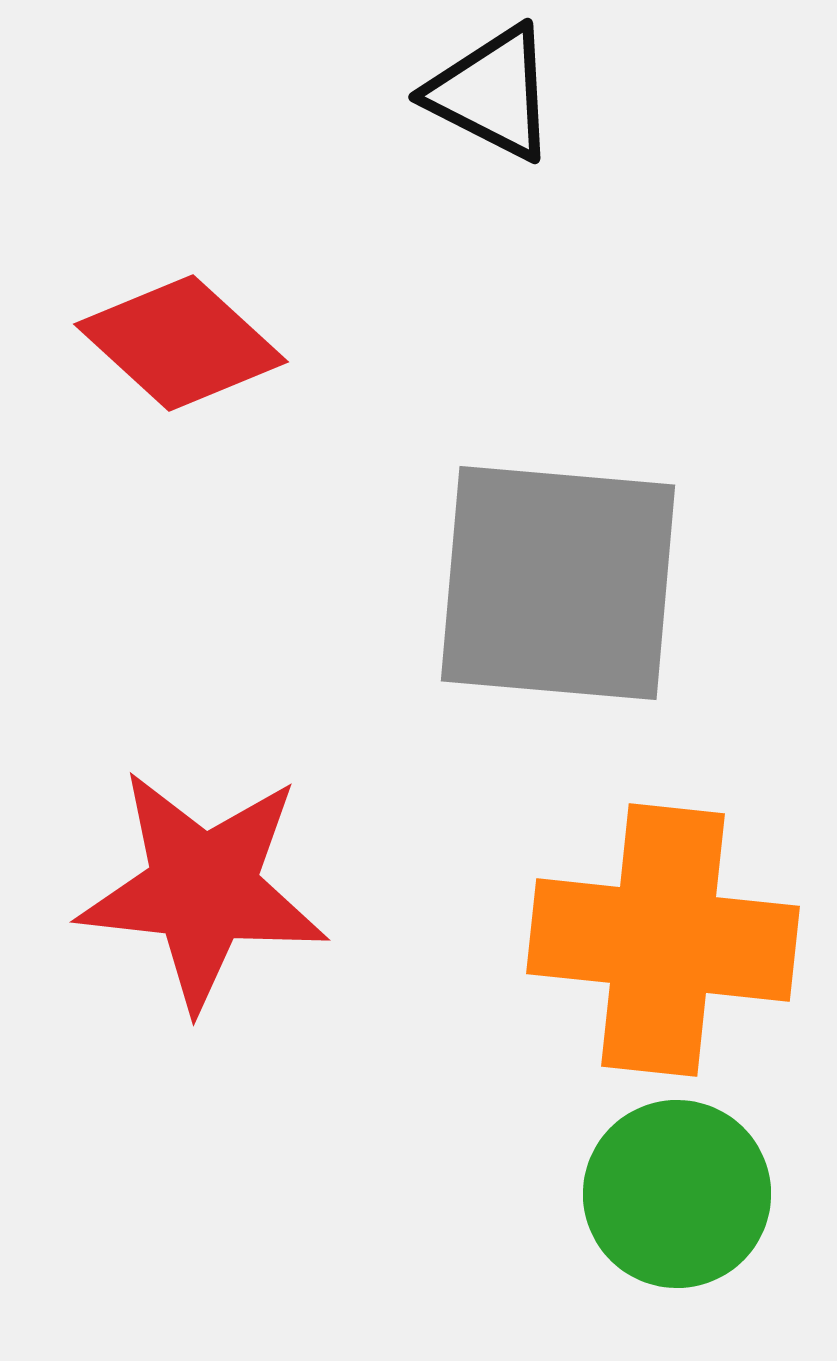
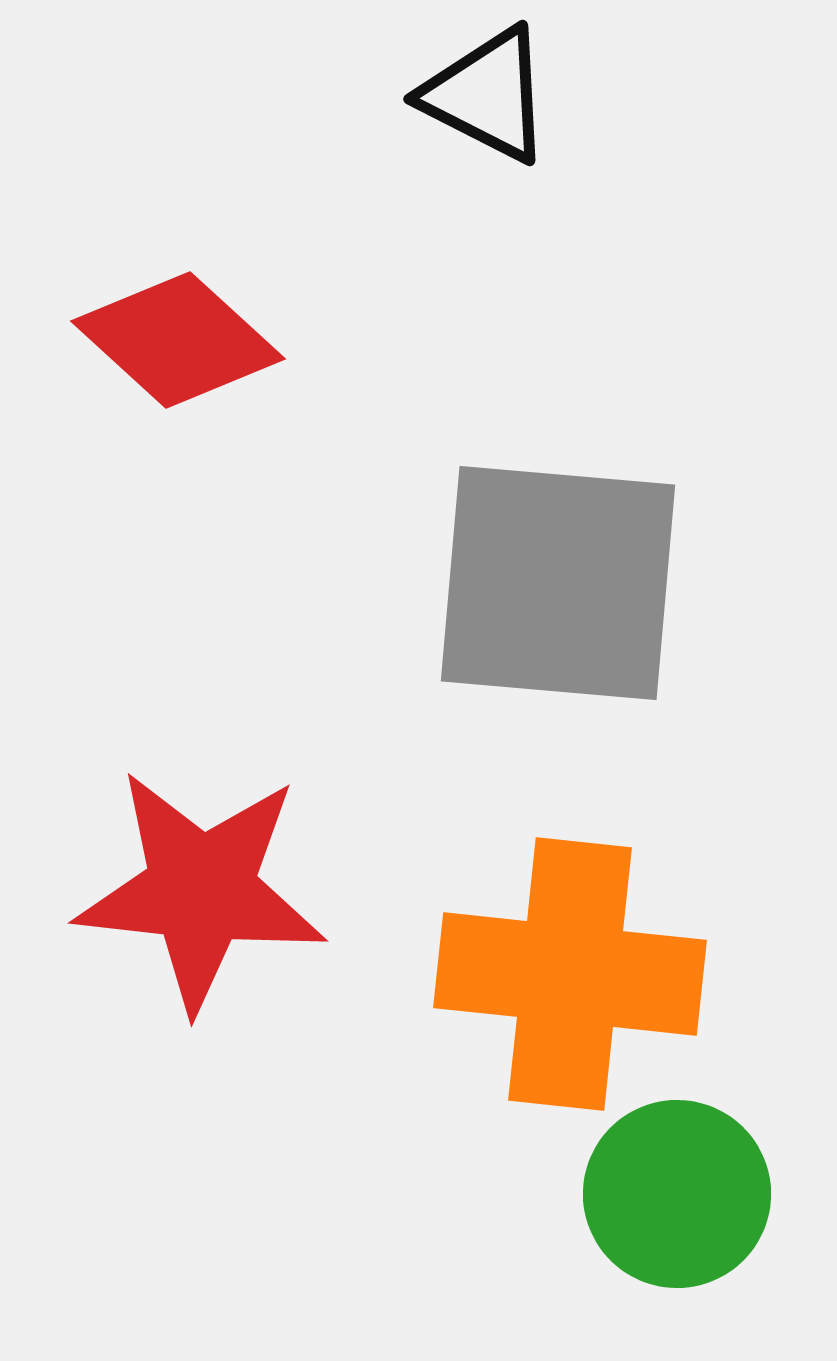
black triangle: moved 5 px left, 2 px down
red diamond: moved 3 px left, 3 px up
red star: moved 2 px left, 1 px down
orange cross: moved 93 px left, 34 px down
